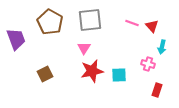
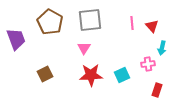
pink line: rotated 64 degrees clockwise
cyan arrow: moved 1 px down
pink cross: rotated 24 degrees counterclockwise
red star: moved 1 px left, 4 px down; rotated 10 degrees clockwise
cyan square: moved 3 px right; rotated 21 degrees counterclockwise
